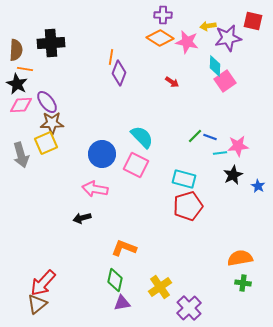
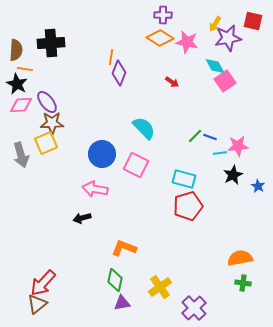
yellow arrow at (208, 26): moved 7 px right, 2 px up; rotated 49 degrees counterclockwise
cyan diamond at (215, 66): rotated 30 degrees counterclockwise
cyan semicircle at (142, 137): moved 2 px right, 9 px up
purple cross at (189, 308): moved 5 px right
